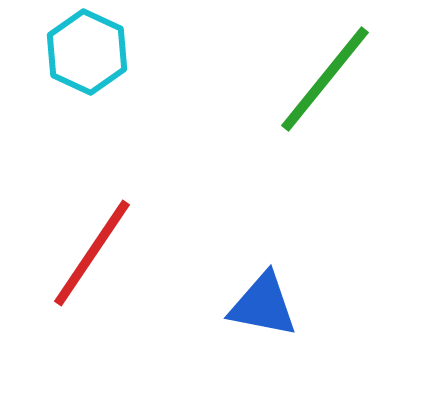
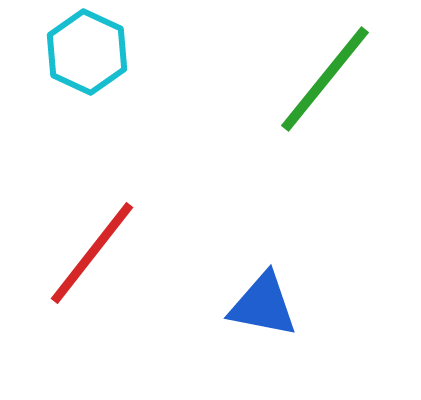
red line: rotated 4 degrees clockwise
